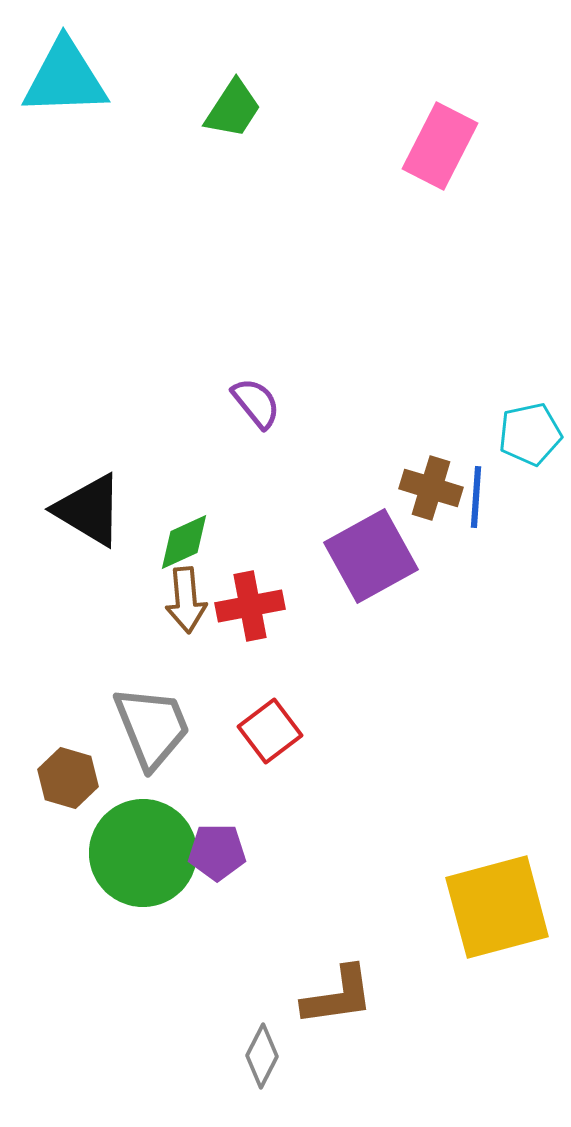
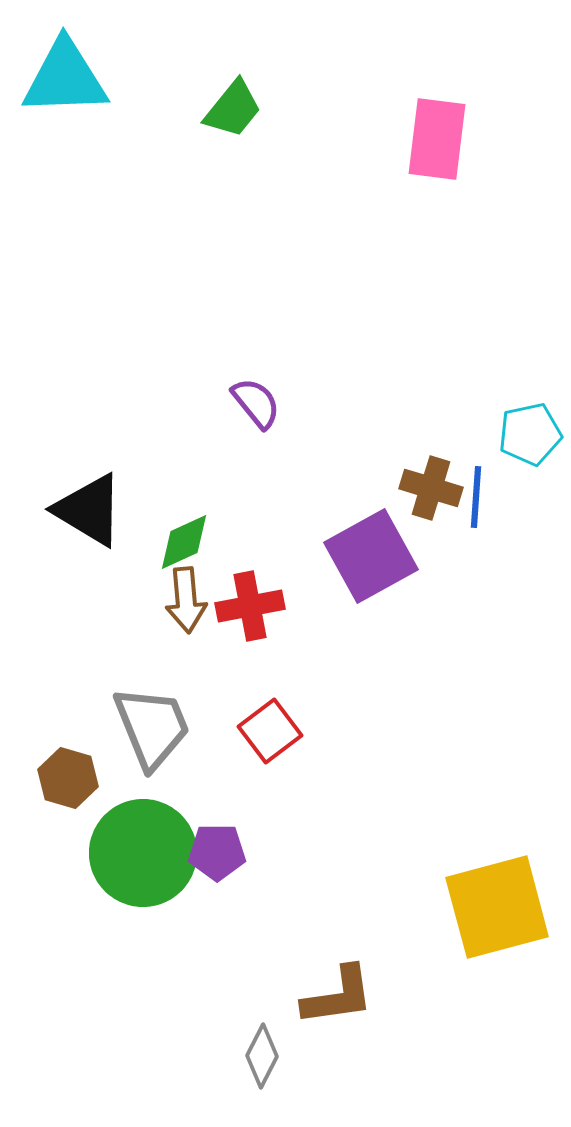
green trapezoid: rotated 6 degrees clockwise
pink rectangle: moved 3 px left, 7 px up; rotated 20 degrees counterclockwise
